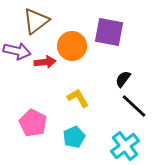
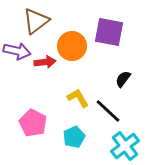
black line: moved 26 px left, 5 px down
